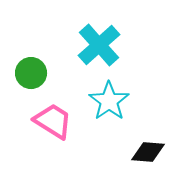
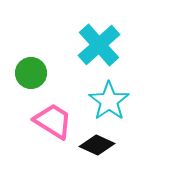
black diamond: moved 51 px left, 7 px up; rotated 20 degrees clockwise
